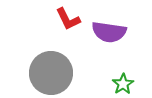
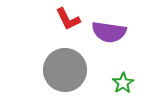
gray circle: moved 14 px right, 3 px up
green star: moved 1 px up
